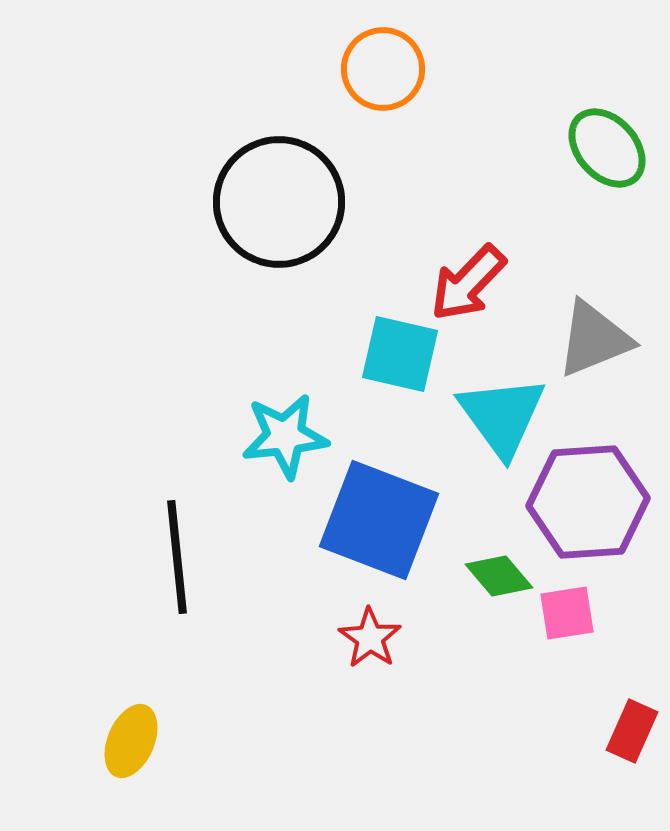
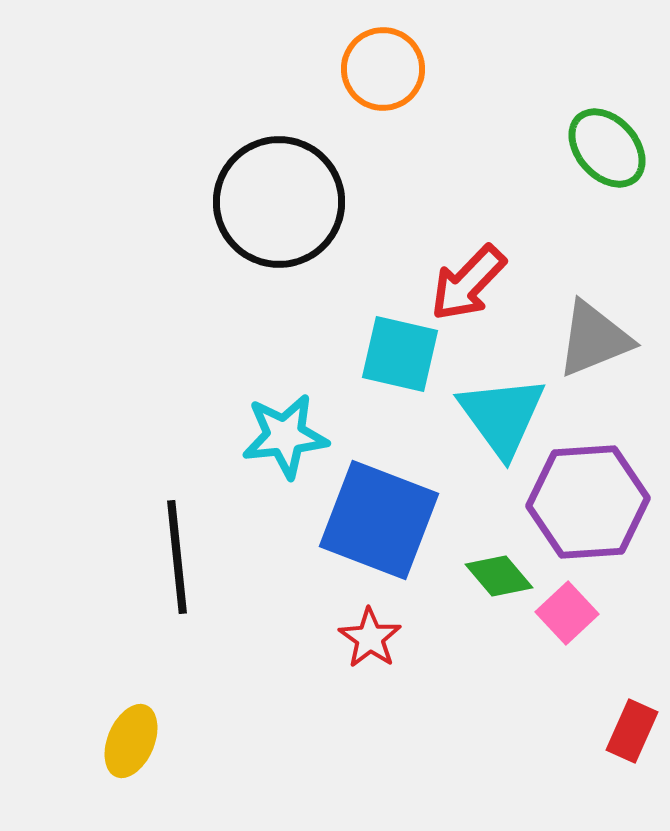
pink square: rotated 34 degrees counterclockwise
